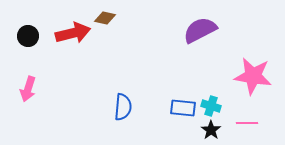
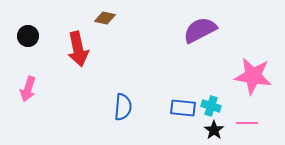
red arrow: moved 5 px right, 16 px down; rotated 92 degrees clockwise
black star: moved 3 px right
